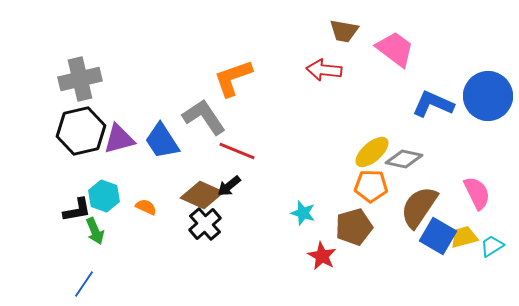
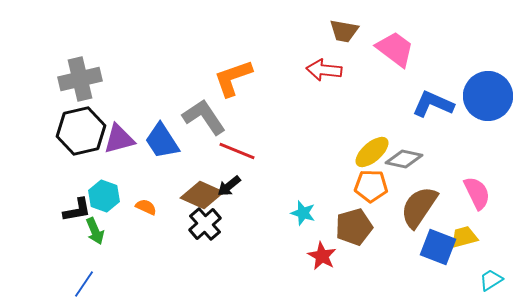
blue square: moved 11 px down; rotated 9 degrees counterclockwise
cyan trapezoid: moved 1 px left, 34 px down
